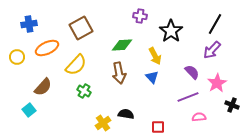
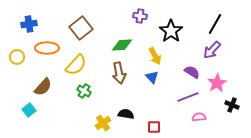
brown square: rotated 10 degrees counterclockwise
orange ellipse: rotated 25 degrees clockwise
purple semicircle: rotated 14 degrees counterclockwise
red square: moved 4 px left
